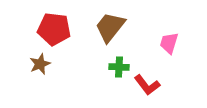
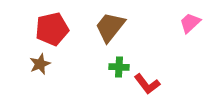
red pentagon: moved 2 px left; rotated 20 degrees counterclockwise
pink trapezoid: moved 21 px right, 20 px up; rotated 30 degrees clockwise
red L-shape: moved 1 px up
